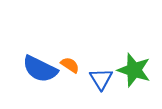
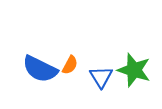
orange semicircle: rotated 84 degrees clockwise
blue triangle: moved 2 px up
